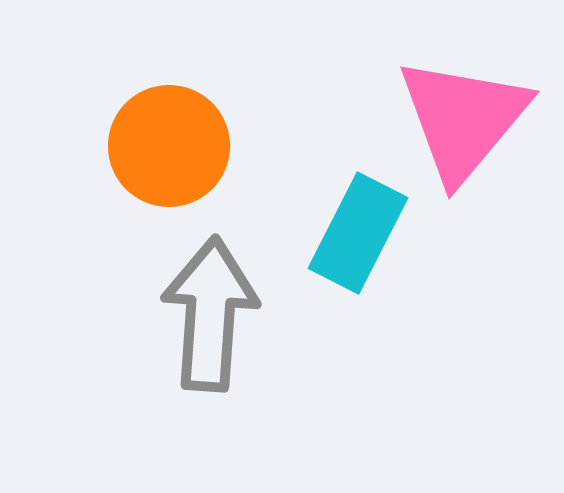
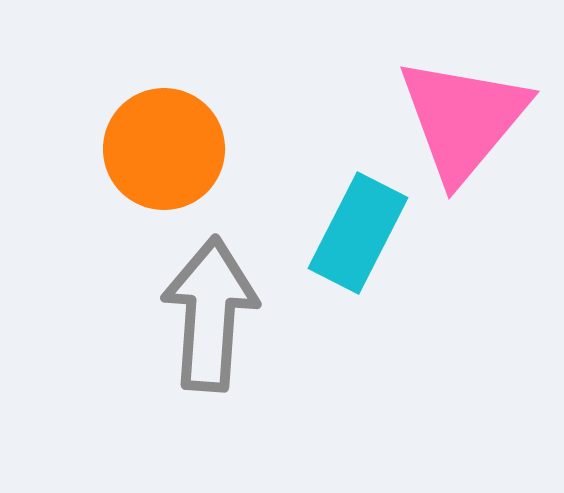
orange circle: moved 5 px left, 3 px down
